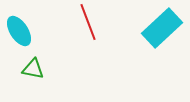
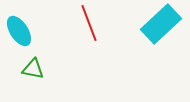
red line: moved 1 px right, 1 px down
cyan rectangle: moved 1 px left, 4 px up
